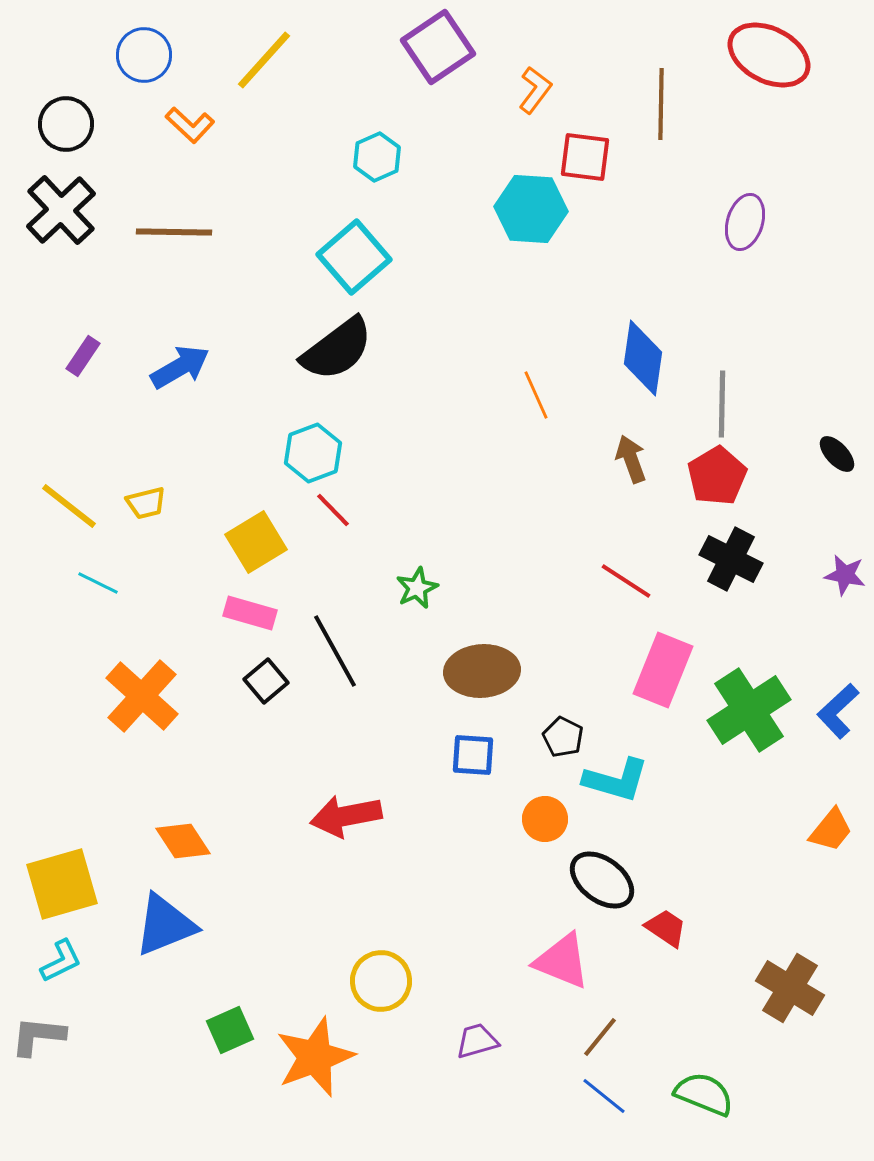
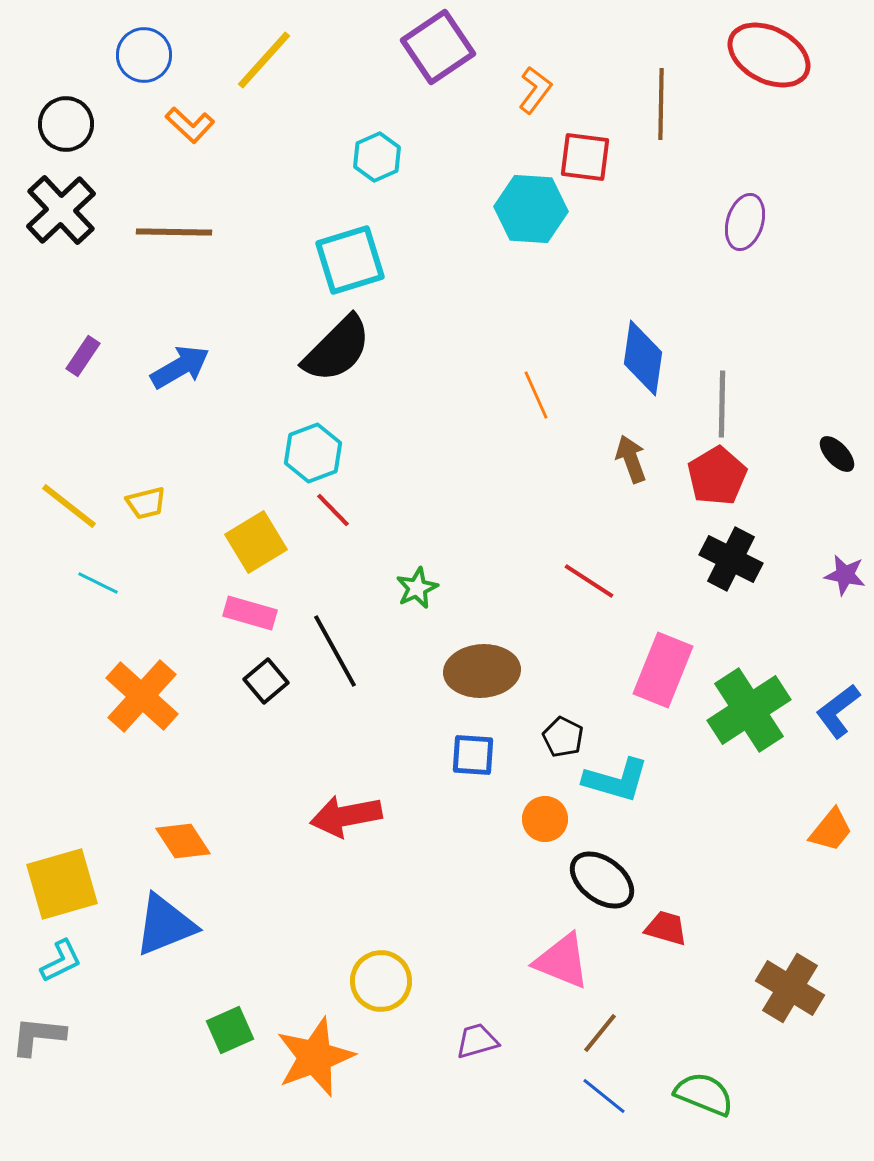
cyan square at (354, 257): moved 4 px left, 3 px down; rotated 24 degrees clockwise
black semicircle at (337, 349): rotated 8 degrees counterclockwise
red line at (626, 581): moved 37 px left
blue L-shape at (838, 711): rotated 6 degrees clockwise
red trapezoid at (666, 928): rotated 18 degrees counterclockwise
brown line at (600, 1037): moved 4 px up
